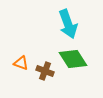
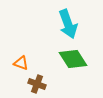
brown cross: moved 8 px left, 13 px down
